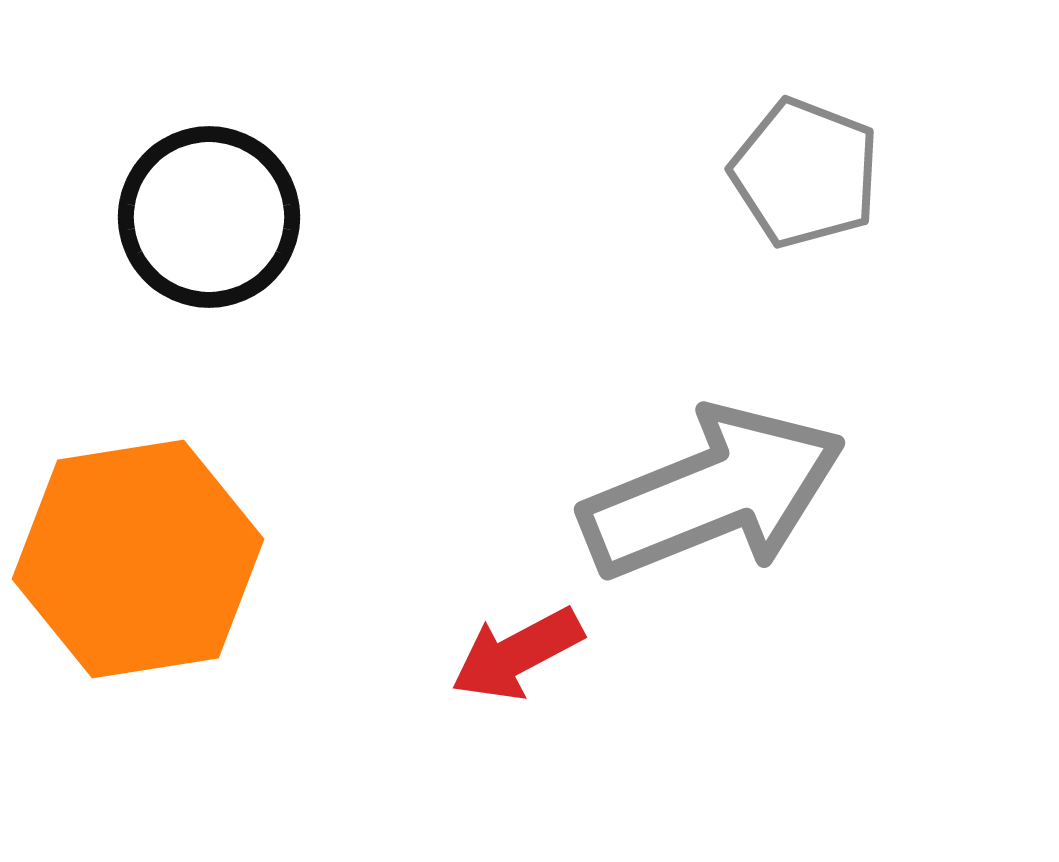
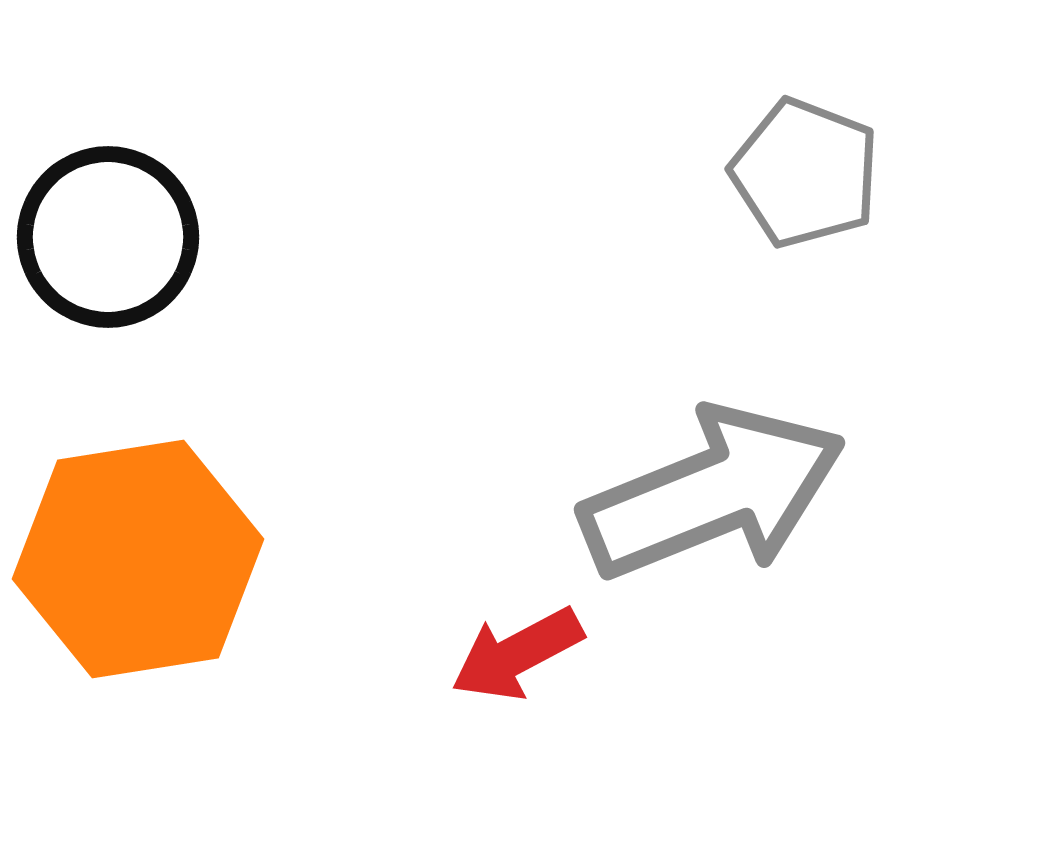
black circle: moved 101 px left, 20 px down
